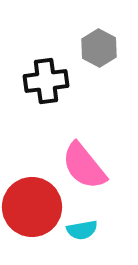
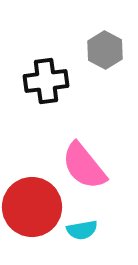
gray hexagon: moved 6 px right, 2 px down
